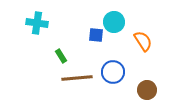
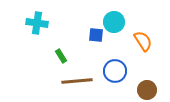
blue circle: moved 2 px right, 1 px up
brown line: moved 3 px down
